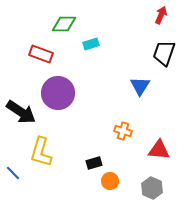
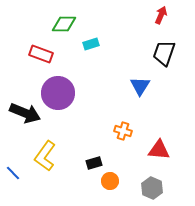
black arrow: moved 4 px right, 1 px down; rotated 12 degrees counterclockwise
yellow L-shape: moved 4 px right, 4 px down; rotated 20 degrees clockwise
